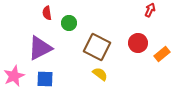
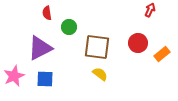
green circle: moved 4 px down
brown square: rotated 20 degrees counterclockwise
